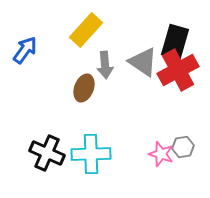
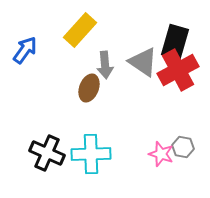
yellow rectangle: moved 6 px left
brown ellipse: moved 5 px right
gray hexagon: rotated 20 degrees clockwise
